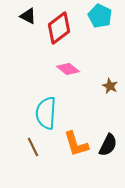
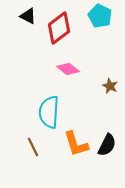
cyan semicircle: moved 3 px right, 1 px up
black semicircle: moved 1 px left
